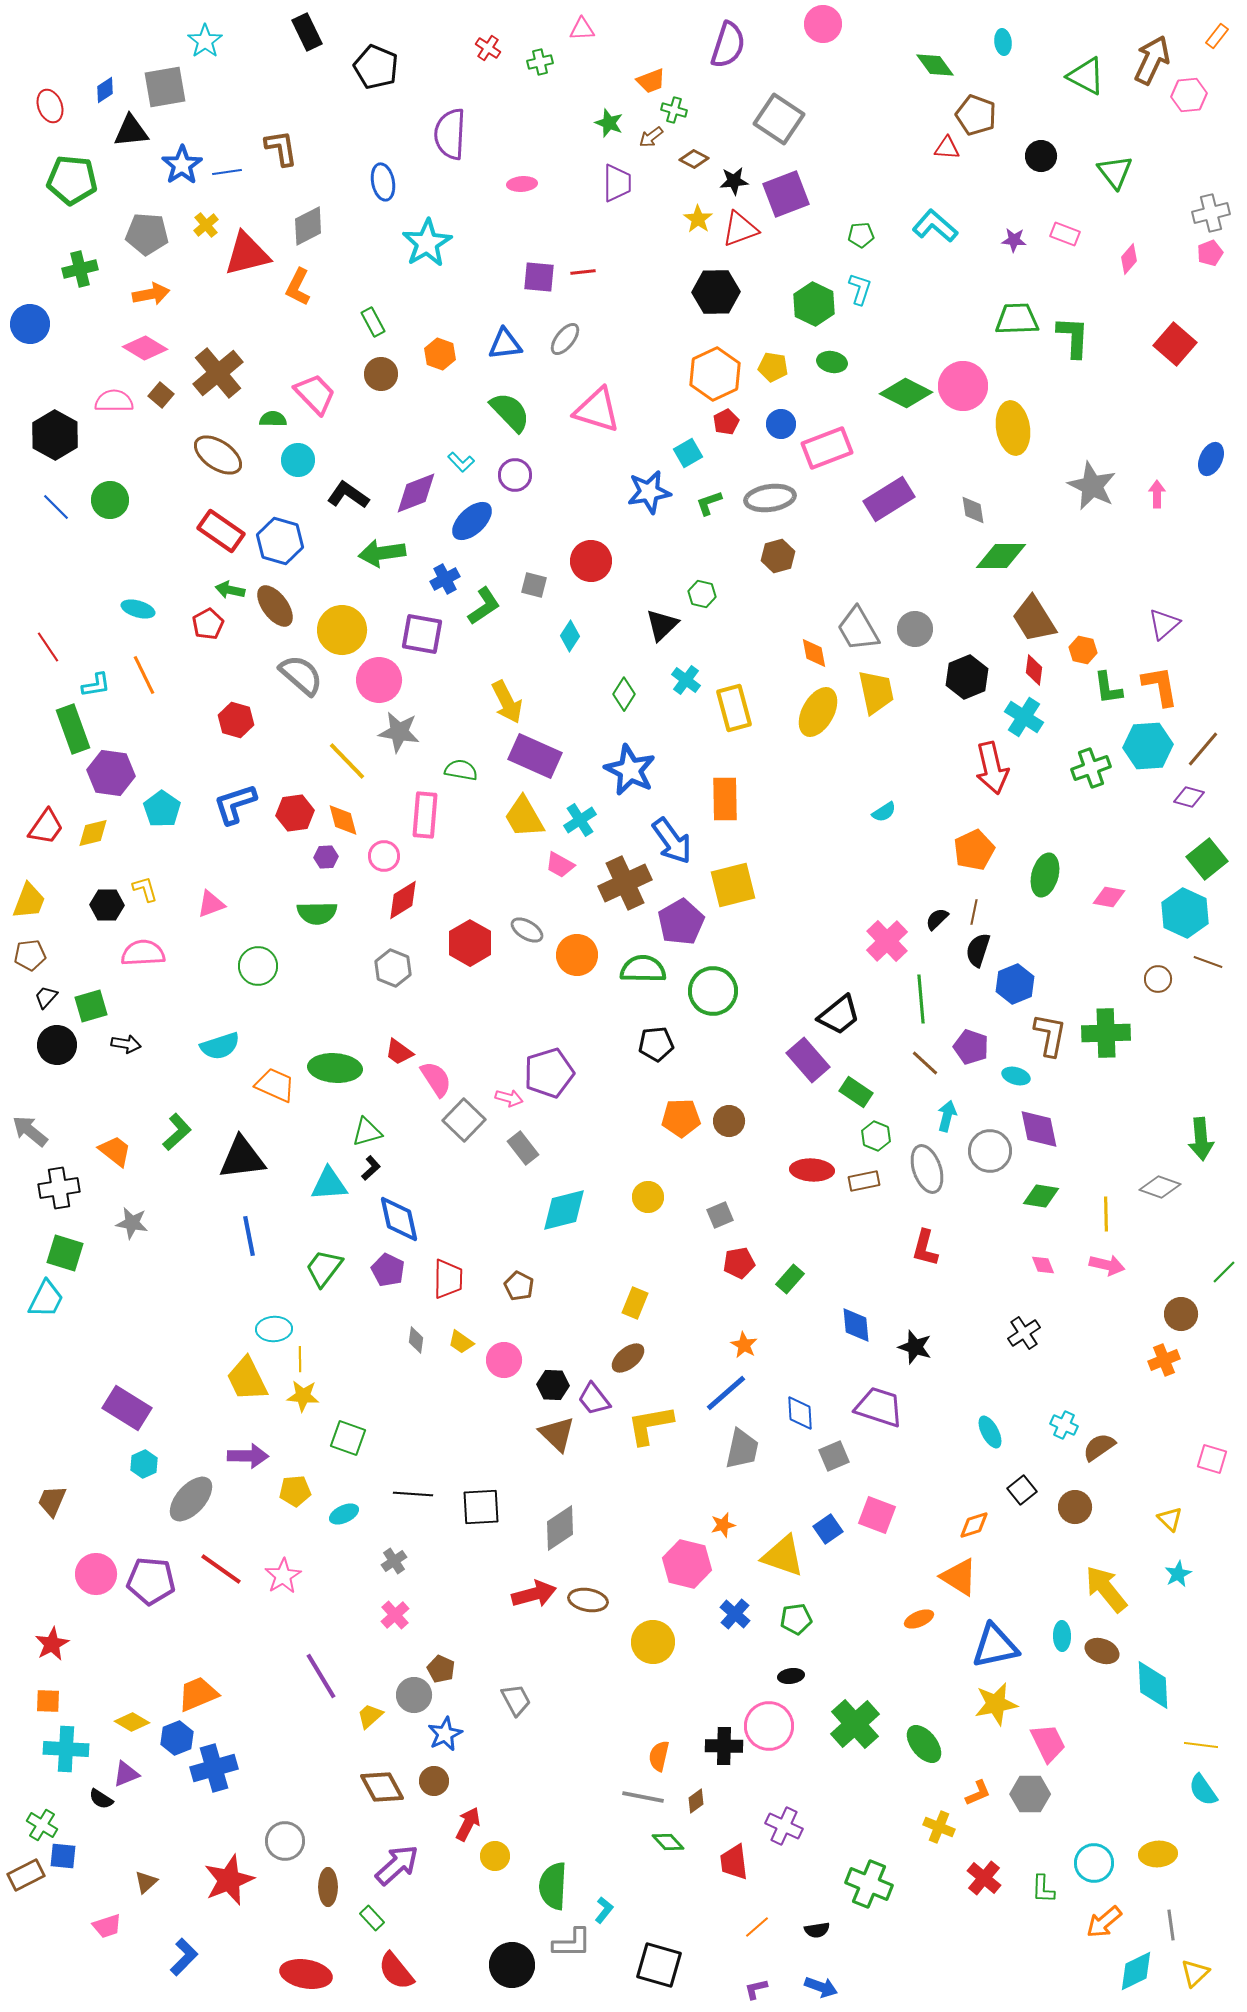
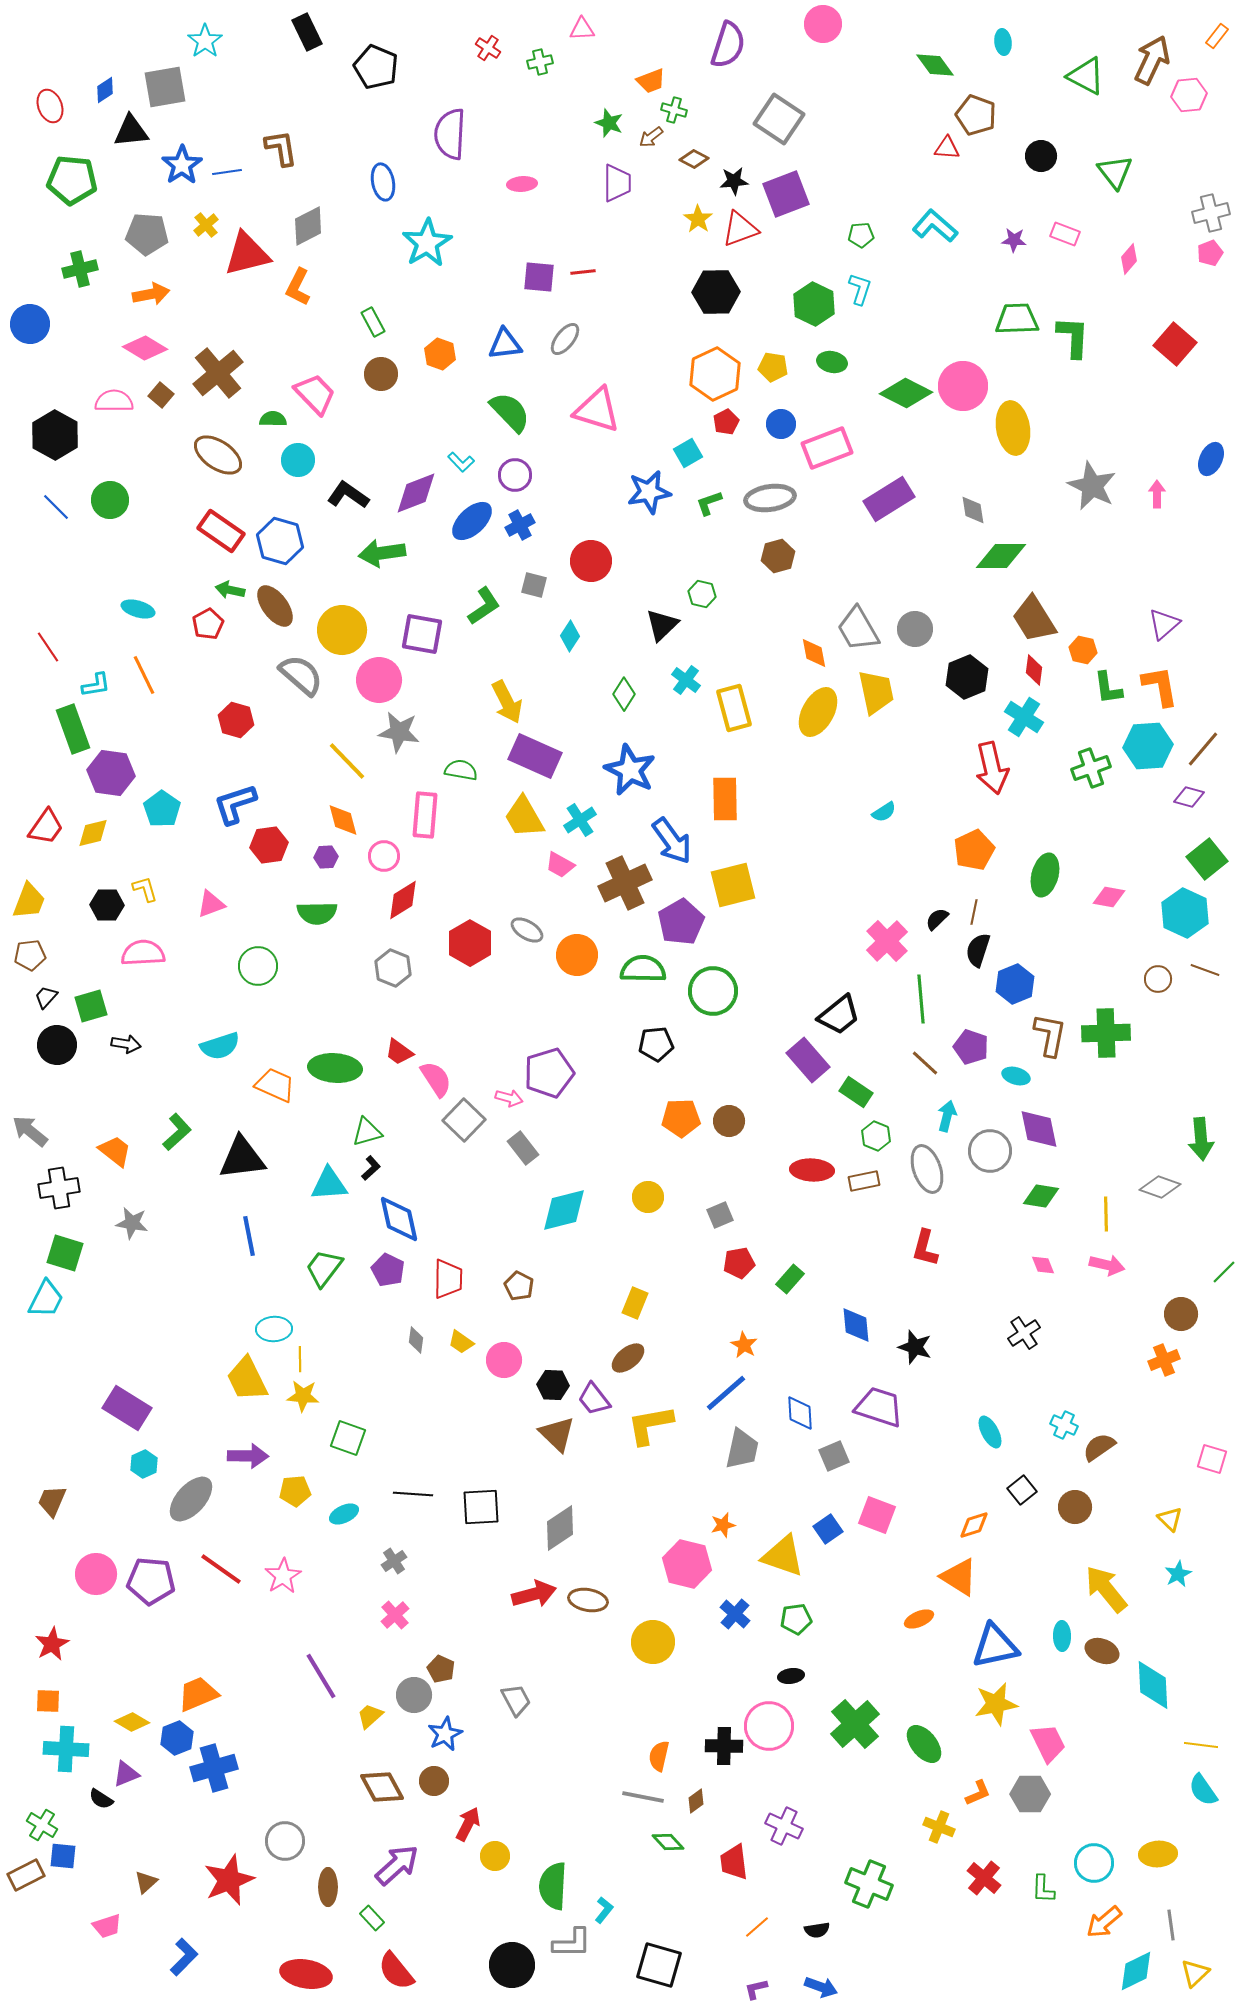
blue cross at (445, 579): moved 75 px right, 54 px up
red hexagon at (295, 813): moved 26 px left, 32 px down
brown line at (1208, 962): moved 3 px left, 8 px down
